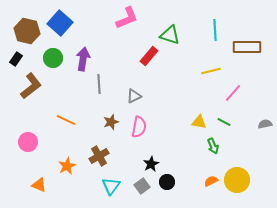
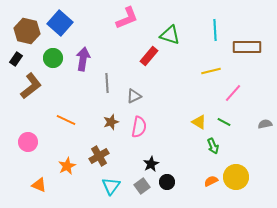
gray line: moved 8 px right, 1 px up
yellow triangle: rotated 21 degrees clockwise
yellow circle: moved 1 px left, 3 px up
